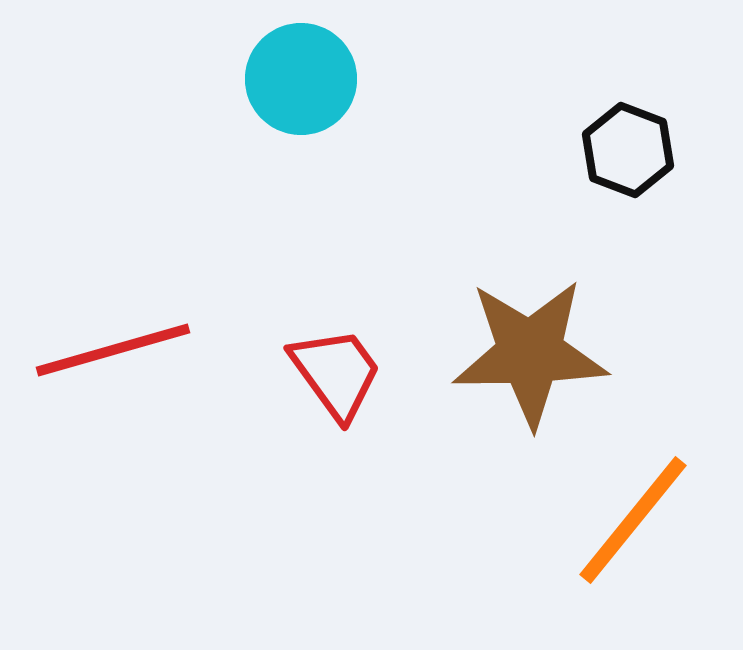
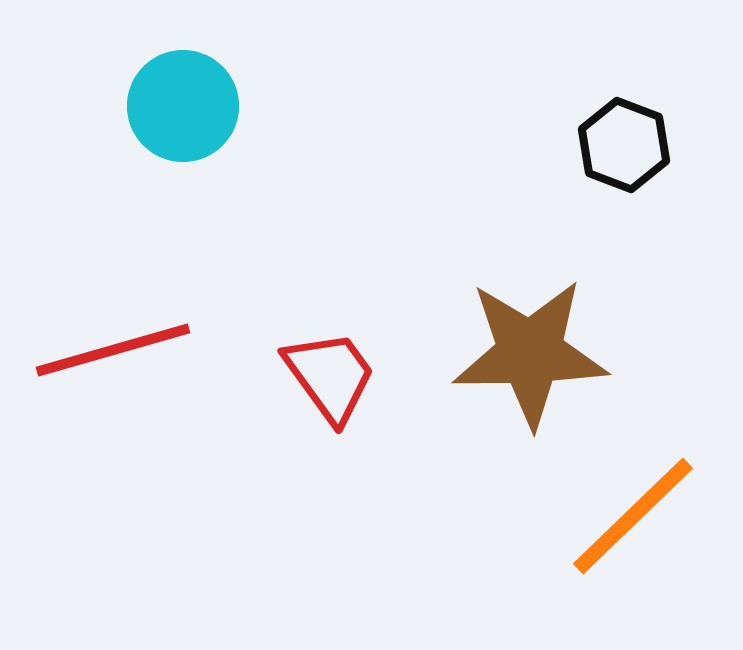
cyan circle: moved 118 px left, 27 px down
black hexagon: moved 4 px left, 5 px up
red trapezoid: moved 6 px left, 3 px down
orange line: moved 4 px up; rotated 7 degrees clockwise
